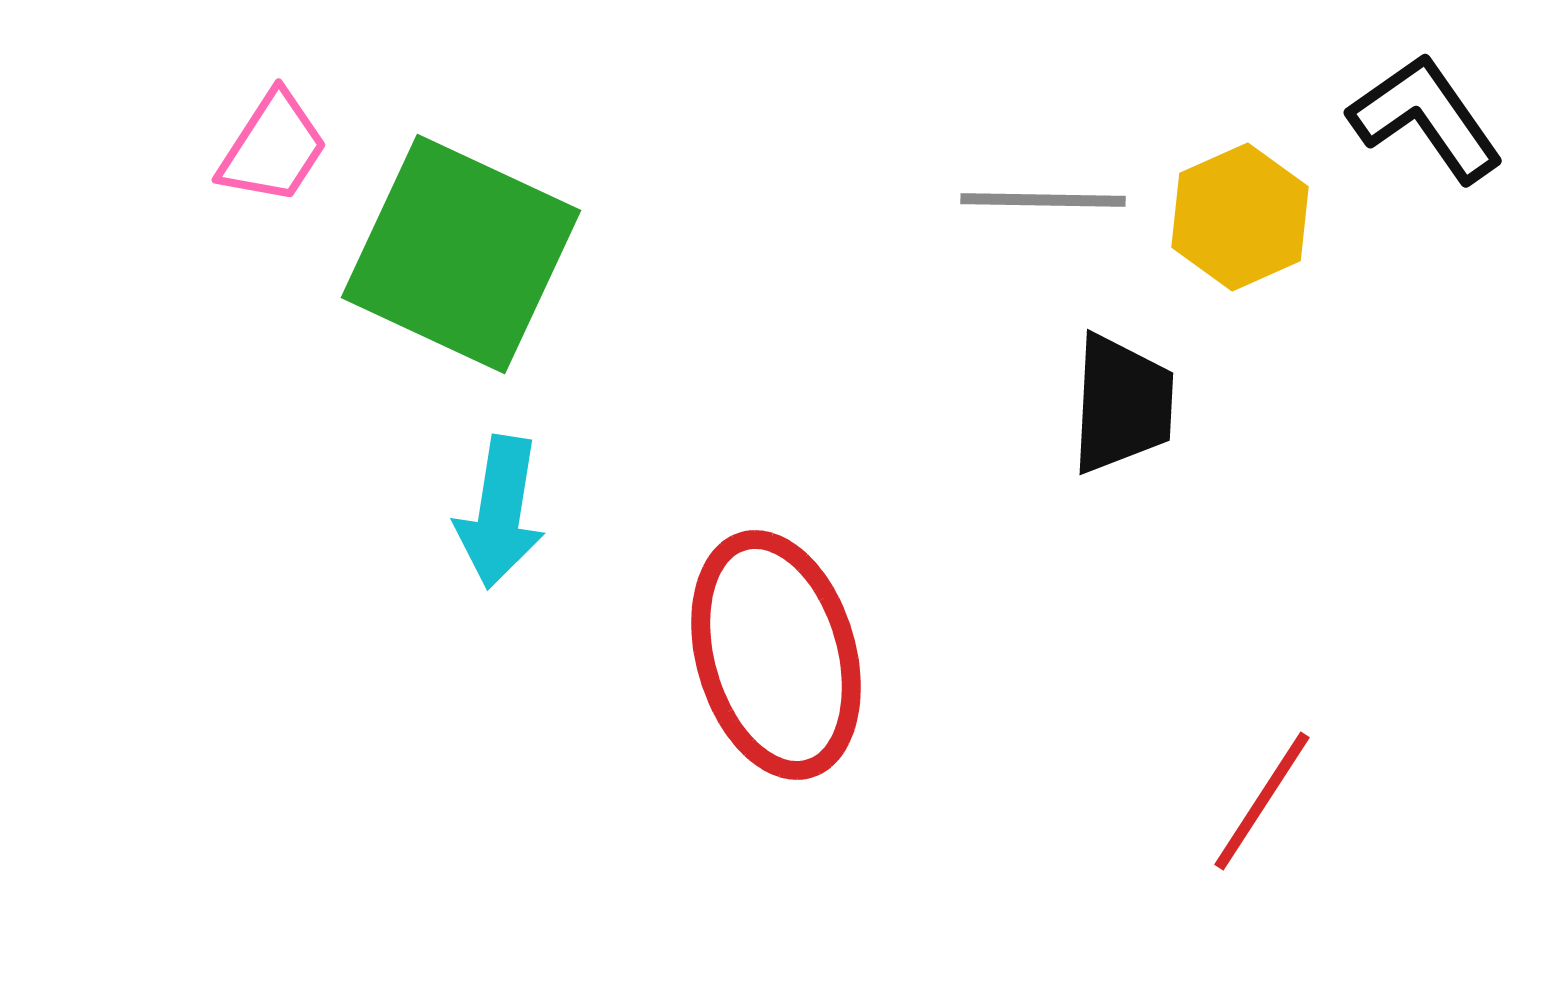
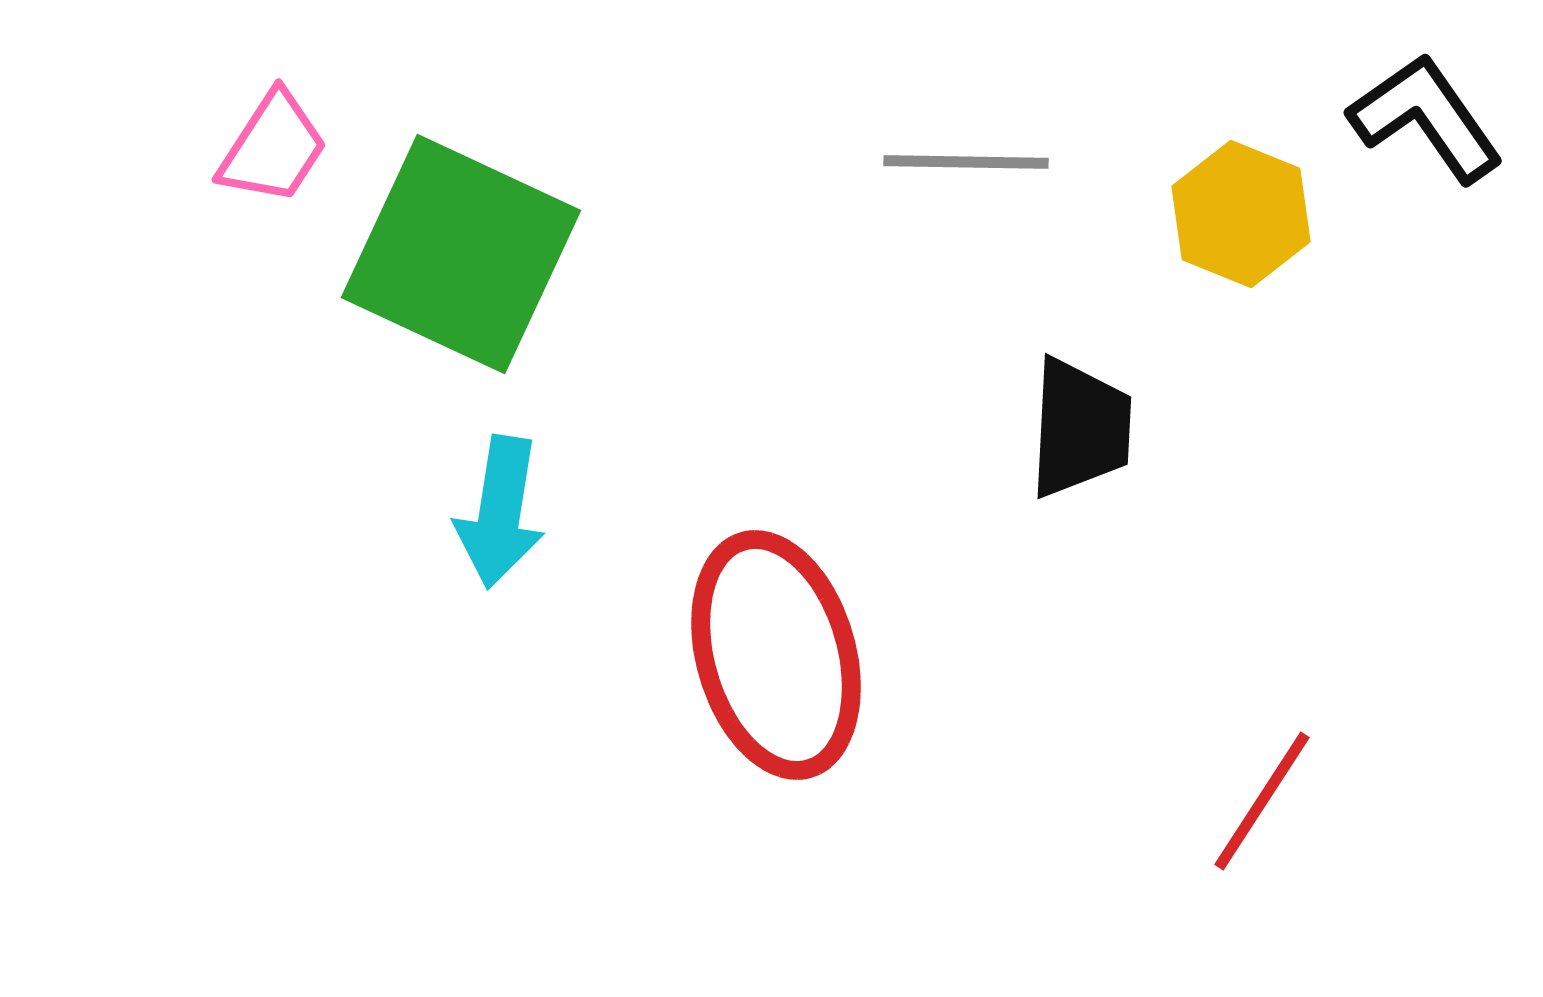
gray line: moved 77 px left, 38 px up
yellow hexagon: moved 1 px right, 3 px up; rotated 14 degrees counterclockwise
black trapezoid: moved 42 px left, 24 px down
